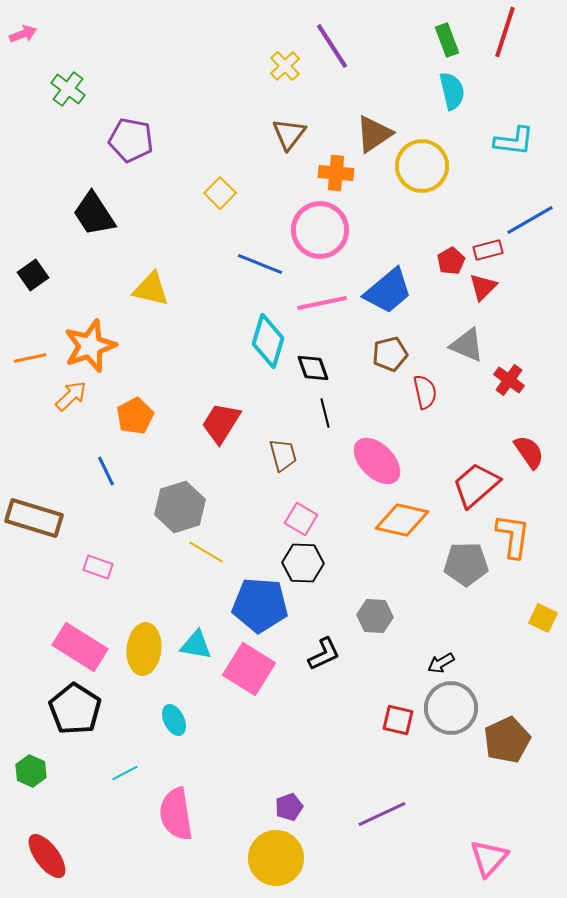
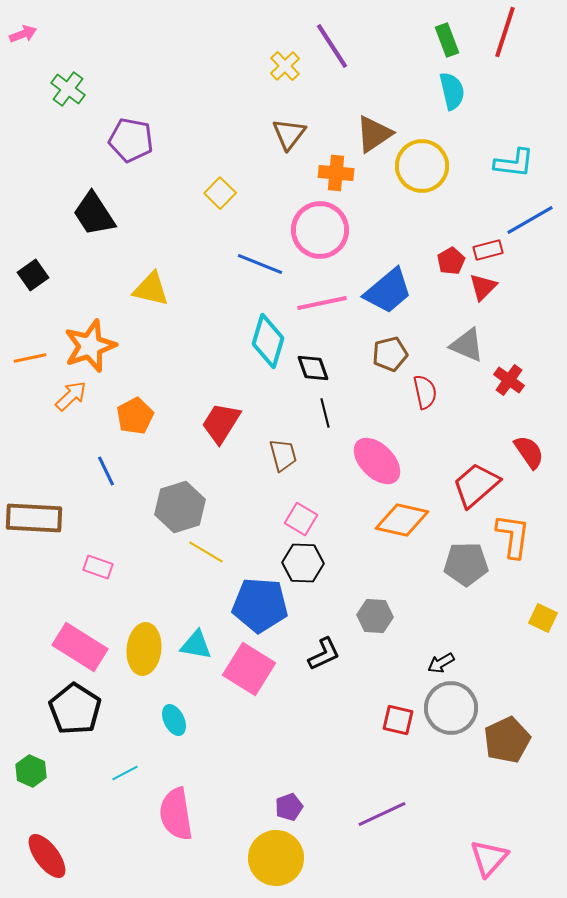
cyan L-shape at (514, 141): moved 22 px down
brown rectangle at (34, 518): rotated 14 degrees counterclockwise
